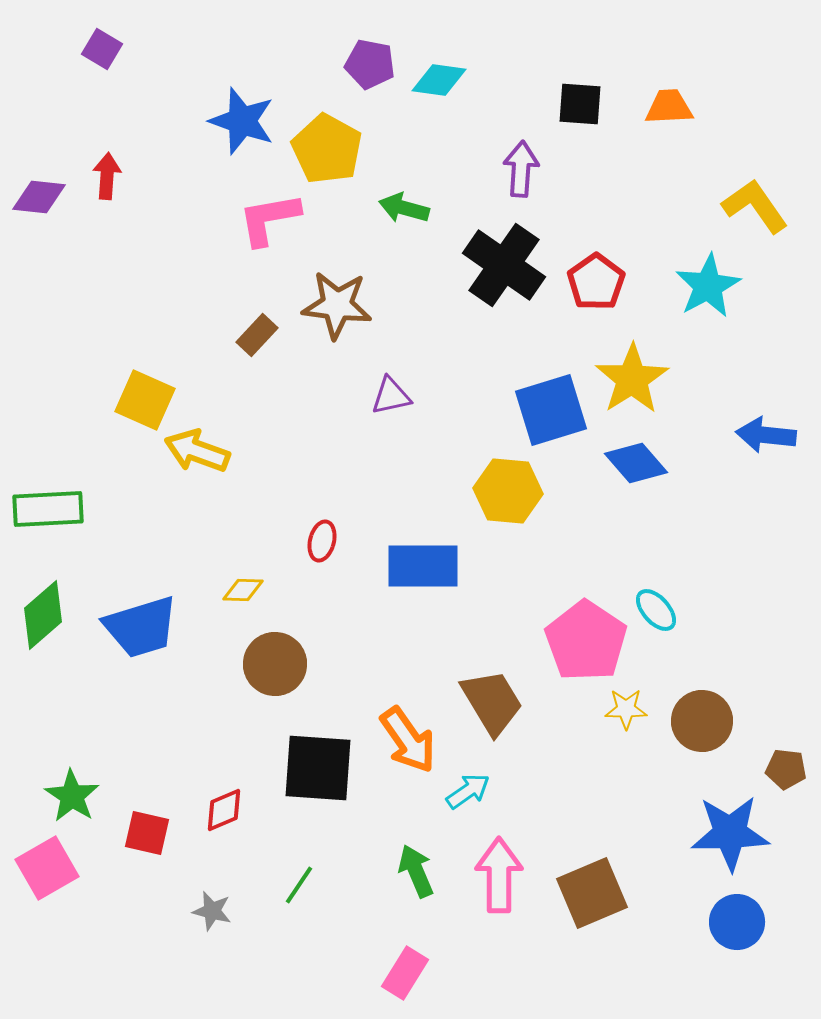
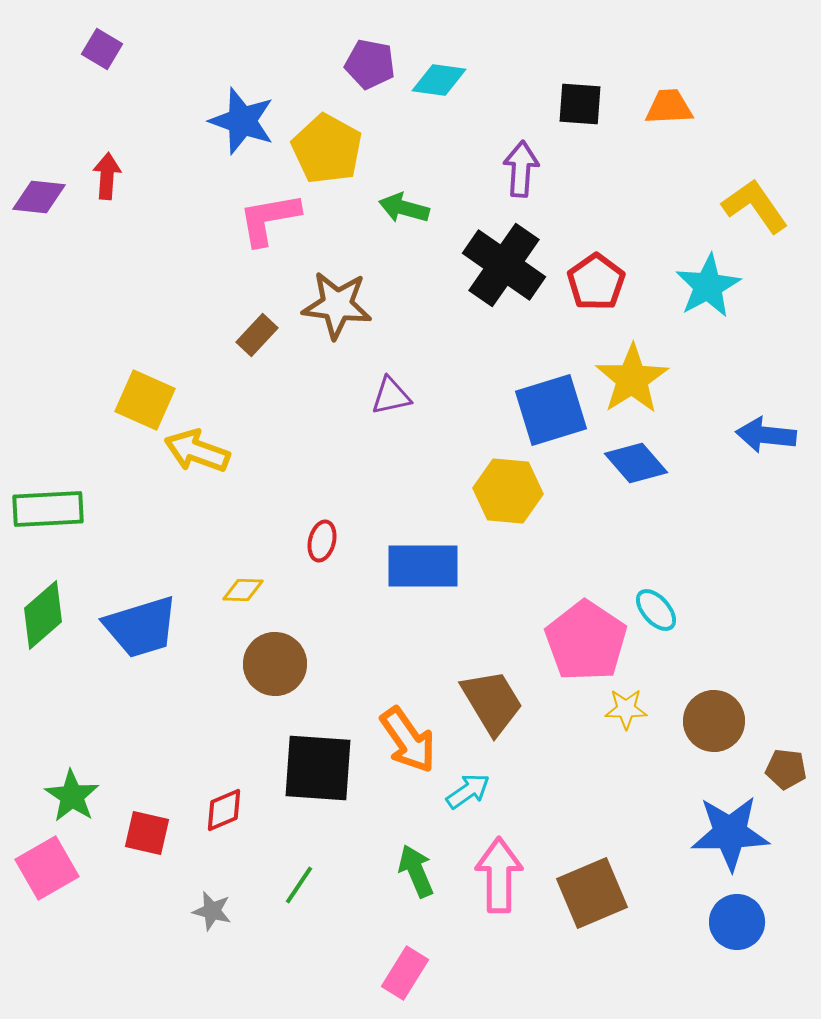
brown circle at (702, 721): moved 12 px right
